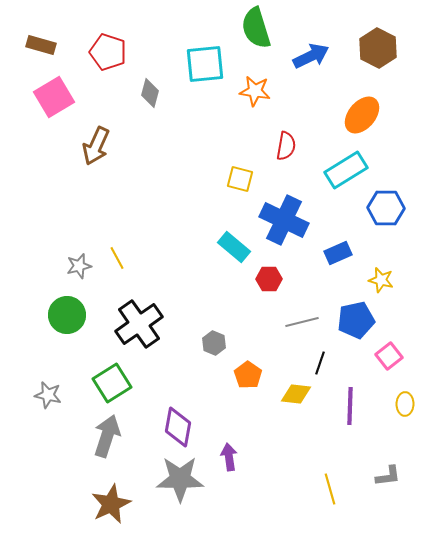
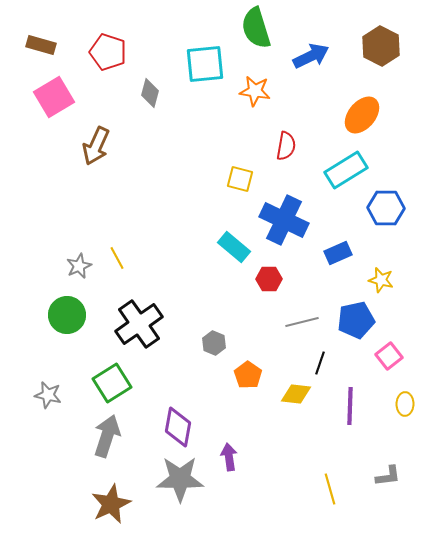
brown hexagon at (378, 48): moved 3 px right, 2 px up
gray star at (79, 266): rotated 10 degrees counterclockwise
